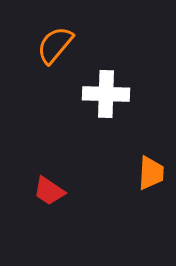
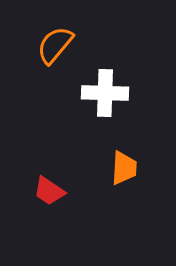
white cross: moved 1 px left, 1 px up
orange trapezoid: moved 27 px left, 5 px up
